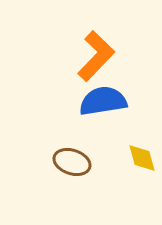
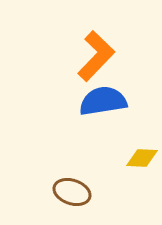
yellow diamond: rotated 72 degrees counterclockwise
brown ellipse: moved 30 px down
